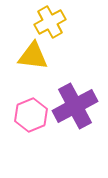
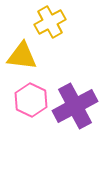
yellow triangle: moved 11 px left
pink hexagon: moved 15 px up; rotated 12 degrees counterclockwise
